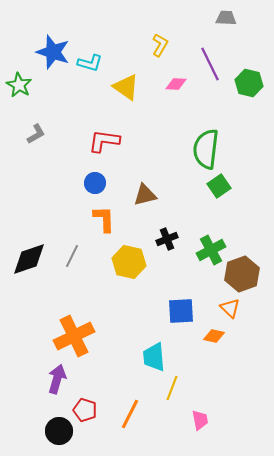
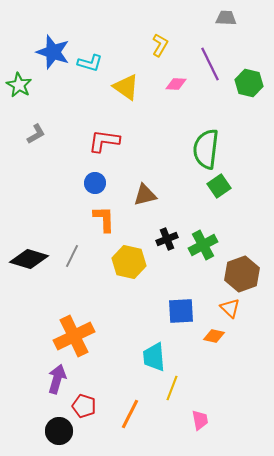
green cross: moved 8 px left, 5 px up
black diamond: rotated 36 degrees clockwise
red pentagon: moved 1 px left, 4 px up
